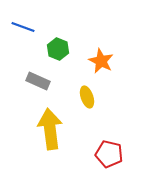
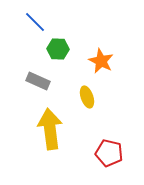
blue line: moved 12 px right, 5 px up; rotated 25 degrees clockwise
green hexagon: rotated 20 degrees counterclockwise
red pentagon: moved 1 px up
